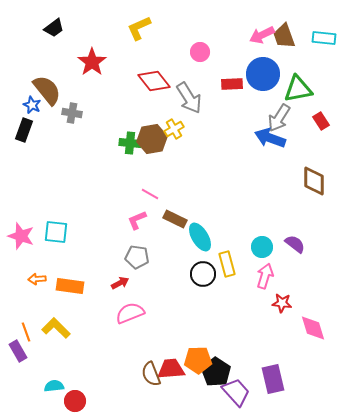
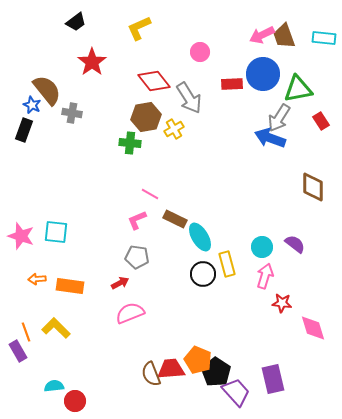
black trapezoid at (54, 28): moved 22 px right, 6 px up
brown hexagon at (152, 139): moved 6 px left, 22 px up
brown diamond at (314, 181): moved 1 px left, 6 px down
orange pentagon at (198, 360): rotated 24 degrees clockwise
